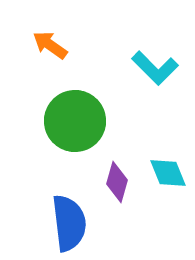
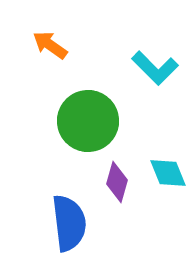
green circle: moved 13 px right
